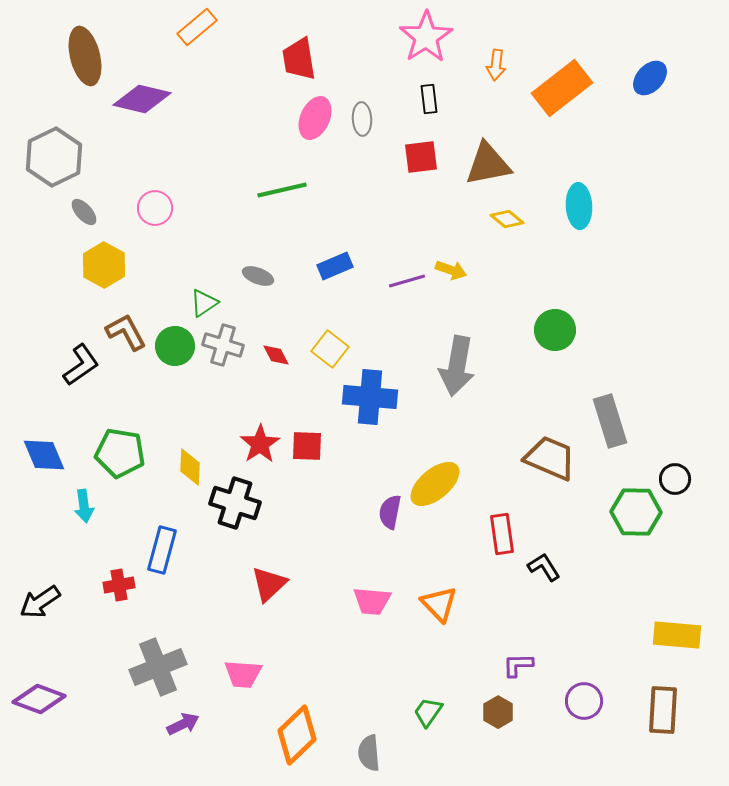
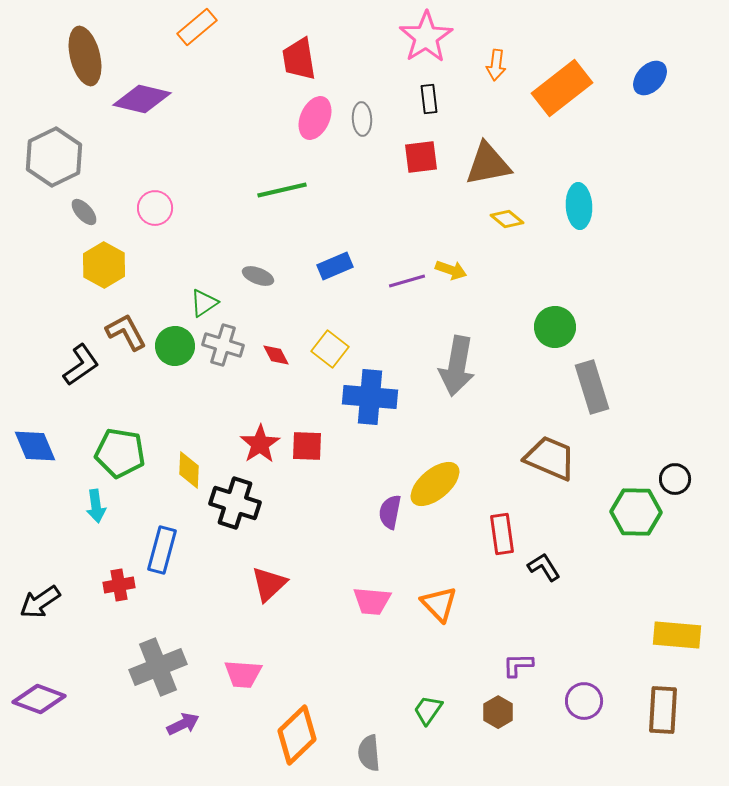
green circle at (555, 330): moved 3 px up
gray rectangle at (610, 421): moved 18 px left, 34 px up
blue diamond at (44, 455): moved 9 px left, 9 px up
yellow diamond at (190, 467): moved 1 px left, 3 px down
cyan arrow at (84, 506): moved 12 px right
green trapezoid at (428, 712): moved 2 px up
